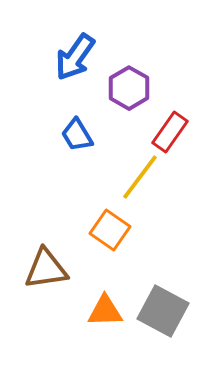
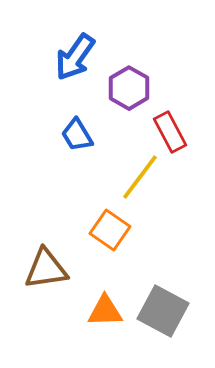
red rectangle: rotated 63 degrees counterclockwise
